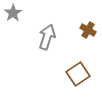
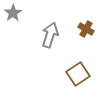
brown cross: moved 2 px left, 1 px up
gray arrow: moved 3 px right, 2 px up
